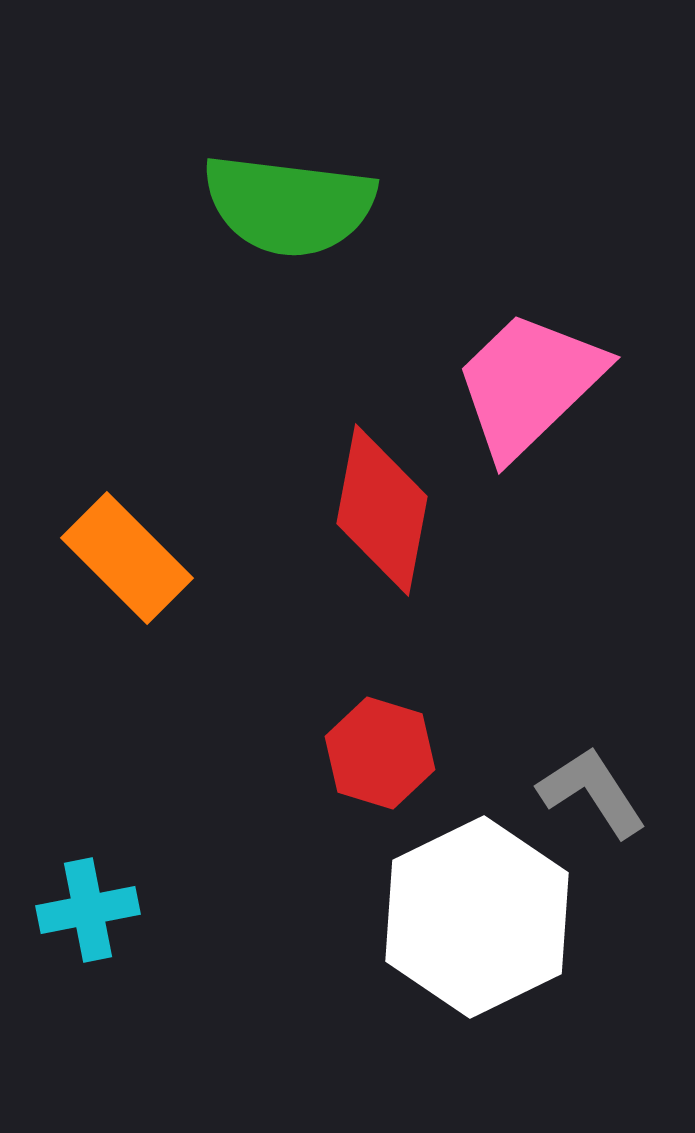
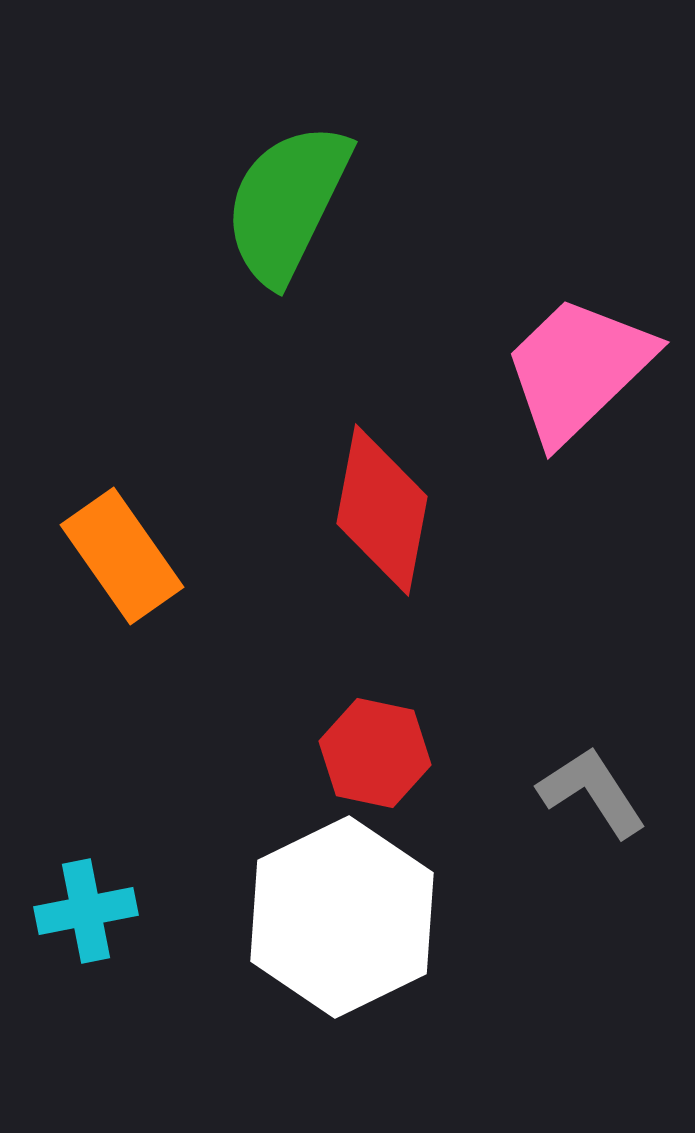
green semicircle: moved 2 px left, 2 px up; rotated 109 degrees clockwise
pink trapezoid: moved 49 px right, 15 px up
orange rectangle: moved 5 px left, 2 px up; rotated 10 degrees clockwise
red hexagon: moved 5 px left; rotated 5 degrees counterclockwise
cyan cross: moved 2 px left, 1 px down
white hexagon: moved 135 px left
